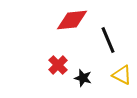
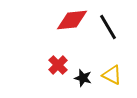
black line: moved 13 px up; rotated 8 degrees counterclockwise
yellow triangle: moved 10 px left
